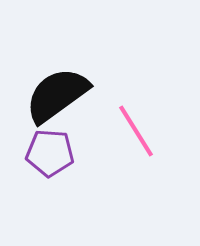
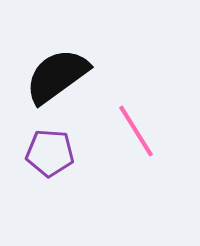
black semicircle: moved 19 px up
